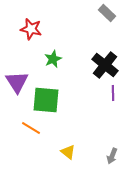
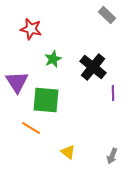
gray rectangle: moved 2 px down
black cross: moved 12 px left, 2 px down
